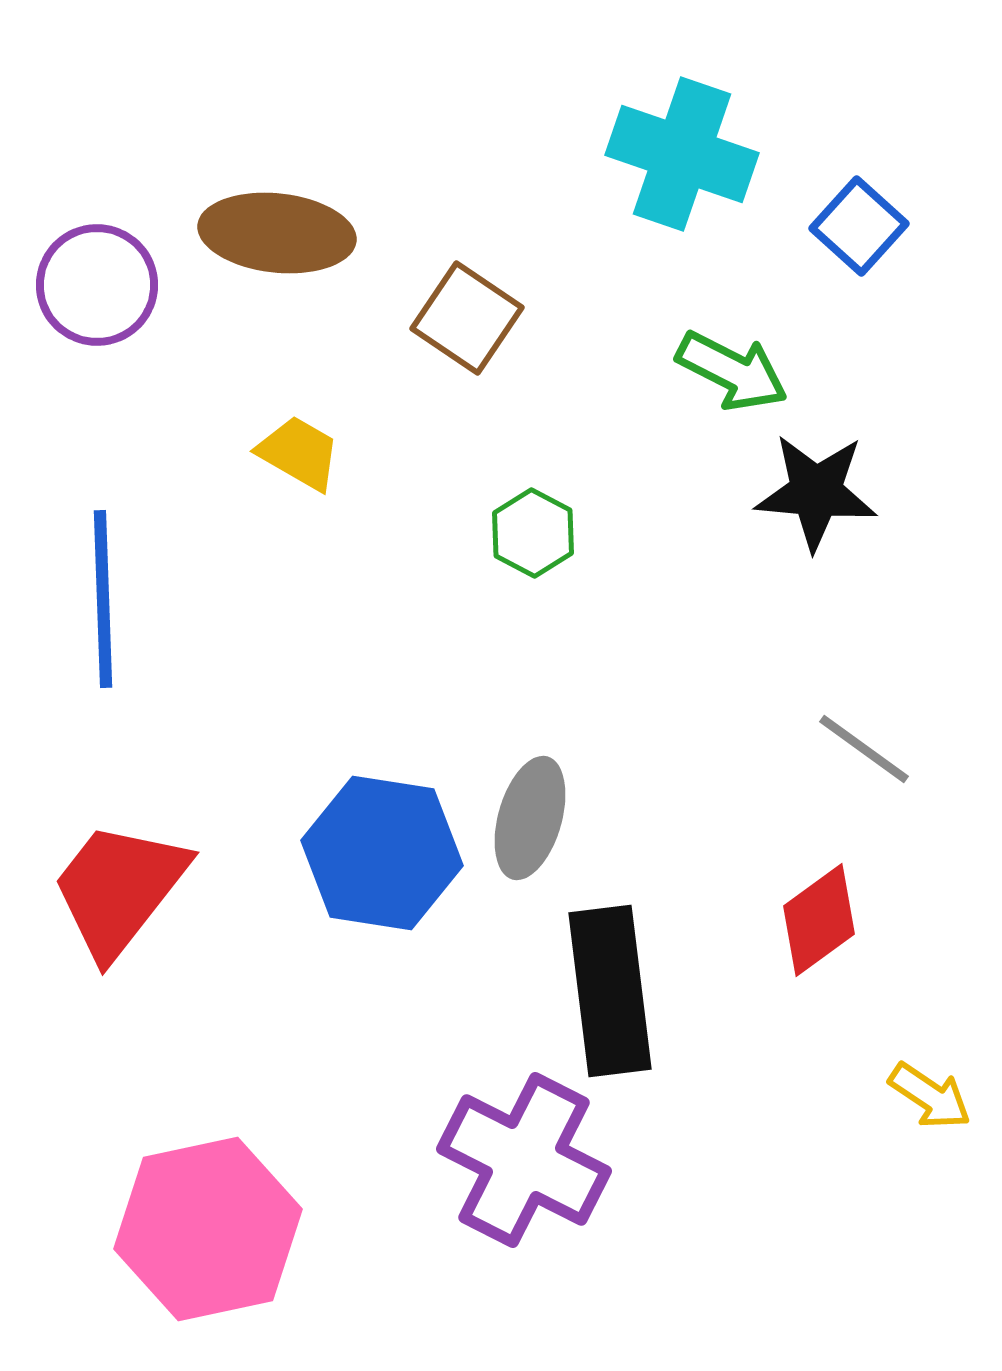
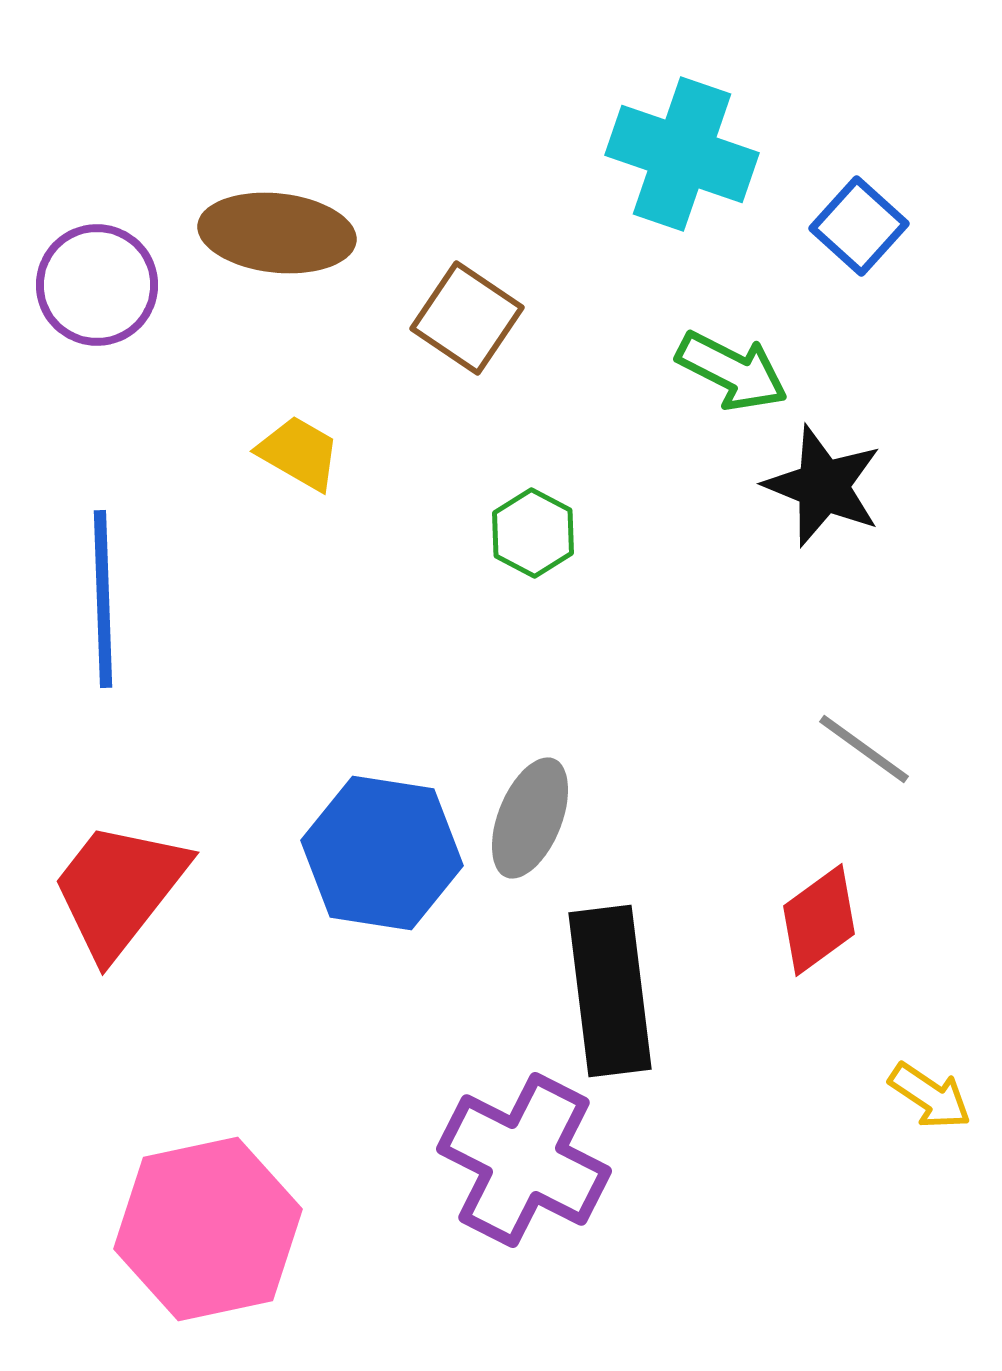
black star: moved 7 px right, 6 px up; rotated 17 degrees clockwise
gray ellipse: rotated 6 degrees clockwise
